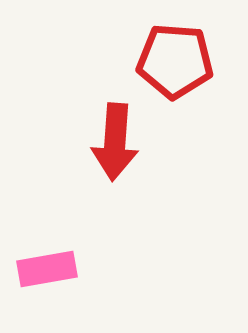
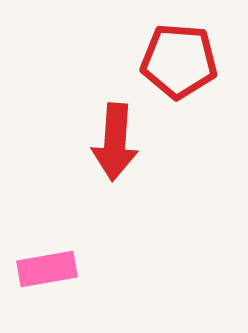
red pentagon: moved 4 px right
